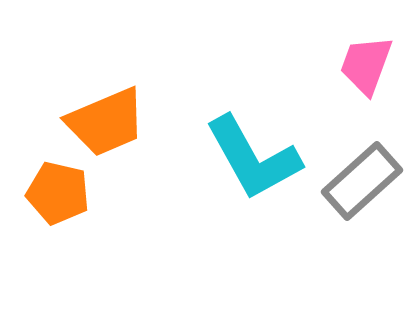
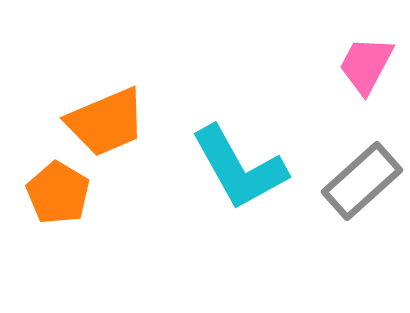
pink trapezoid: rotated 8 degrees clockwise
cyan L-shape: moved 14 px left, 10 px down
orange pentagon: rotated 18 degrees clockwise
